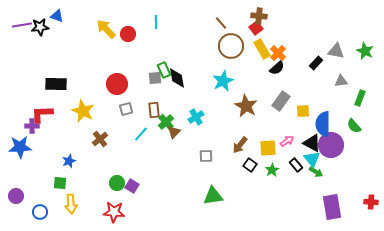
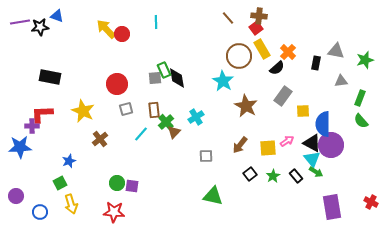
brown line at (221, 23): moved 7 px right, 5 px up
purple line at (22, 25): moved 2 px left, 3 px up
red circle at (128, 34): moved 6 px left
brown circle at (231, 46): moved 8 px right, 10 px down
green star at (365, 51): moved 9 px down; rotated 30 degrees clockwise
orange cross at (278, 53): moved 10 px right, 1 px up
black rectangle at (316, 63): rotated 32 degrees counterclockwise
cyan star at (223, 81): rotated 15 degrees counterclockwise
black rectangle at (56, 84): moved 6 px left, 7 px up; rotated 10 degrees clockwise
gray rectangle at (281, 101): moved 2 px right, 5 px up
green semicircle at (354, 126): moved 7 px right, 5 px up
black square at (250, 165): moved 9 px down; rotated 16 degrees clockwise
black rectangle at (296, 165): moved 11 px down
green star at (272, 170): moved 1 px right, 6 px down
green square at (60, 183): rotated 32 degrees counterclockwise
purple square at (132, 186): rotated 24 degrees counterclockwise
green triangle at (213, 196): rotated 20 degrees clockwise
red cross at (371, 202): rotated 24 degrees clockwise
yellow arrow at (71, 204): rotated 12 degrees counterclockwise
